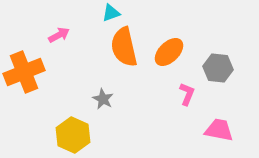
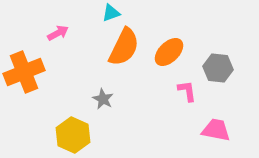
pink arrow: moved 1 px left, 2 px up
orange semicircle: rotated 141 degrees counterclockwise
pink L-shape: moved 3 px up; rotated 30 degrees counterclockwise
pink trapezoid: moved 3 px left
